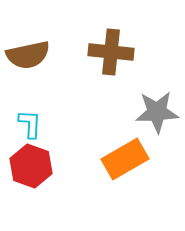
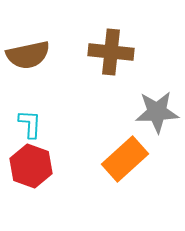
orange rectangle: rotated 12 degrees counterclockwise
